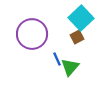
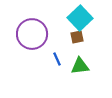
cyan square: moved 1 px left
brown square: rotated 16 degrees clockwise
green triangle: moved 10 px right, 1 px up; rotated 42 degrees clockwise
